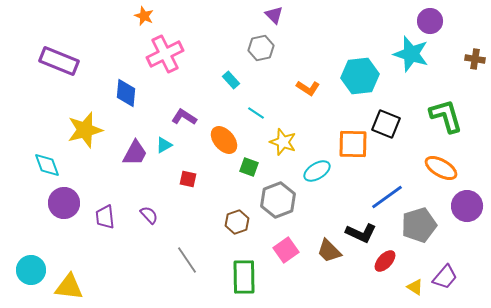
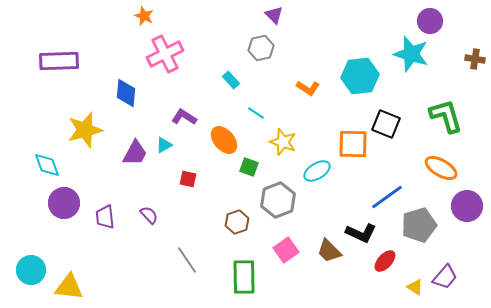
purple rectangle at (59, 61): rotated 24 degrees counterclockwise
